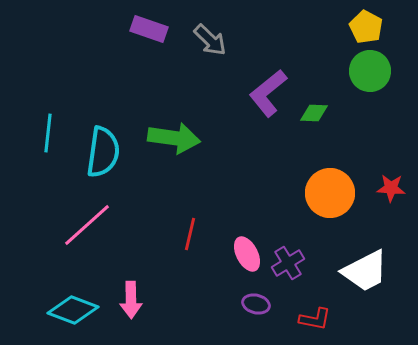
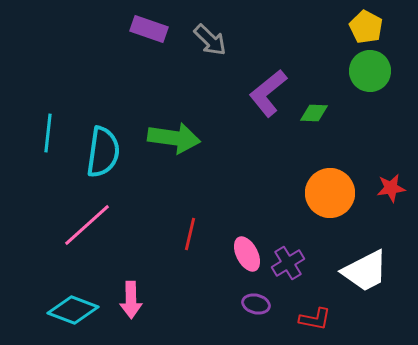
red star: rotated 12 degrees counterclockwise
